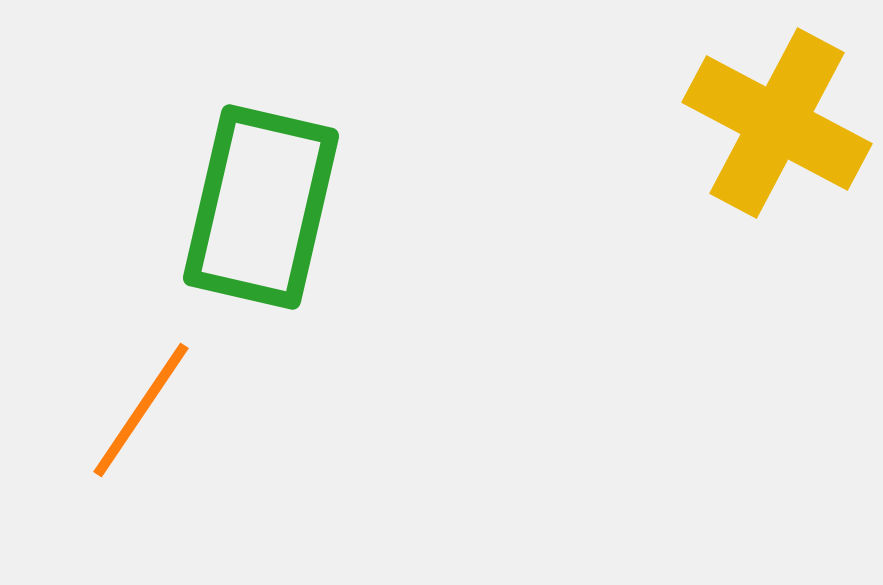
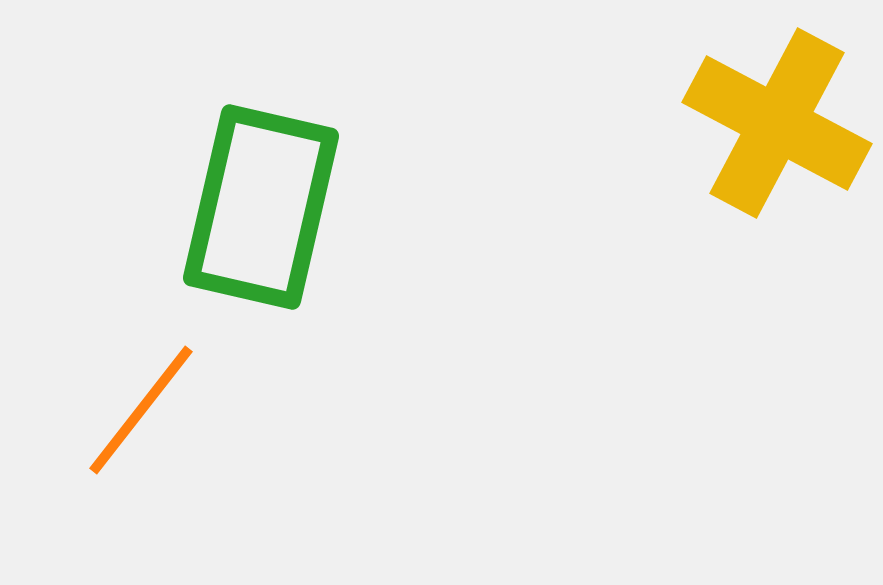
orange line: rotated 4 degrees clockwise
